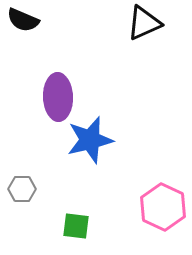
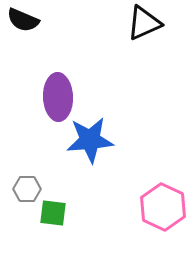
blue star: rotated 9 degrees clockwise
gray hexagon: moved 5 px right
green square: moved 23 px left, 13 px up
